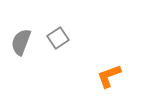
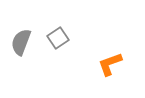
orange L-shape: moved 1 px right, 12 px up
